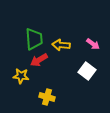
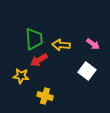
yellow cross: moved 2 px left, 1 px up
